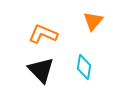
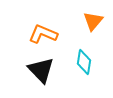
cyan diamond: moved 5 px up
